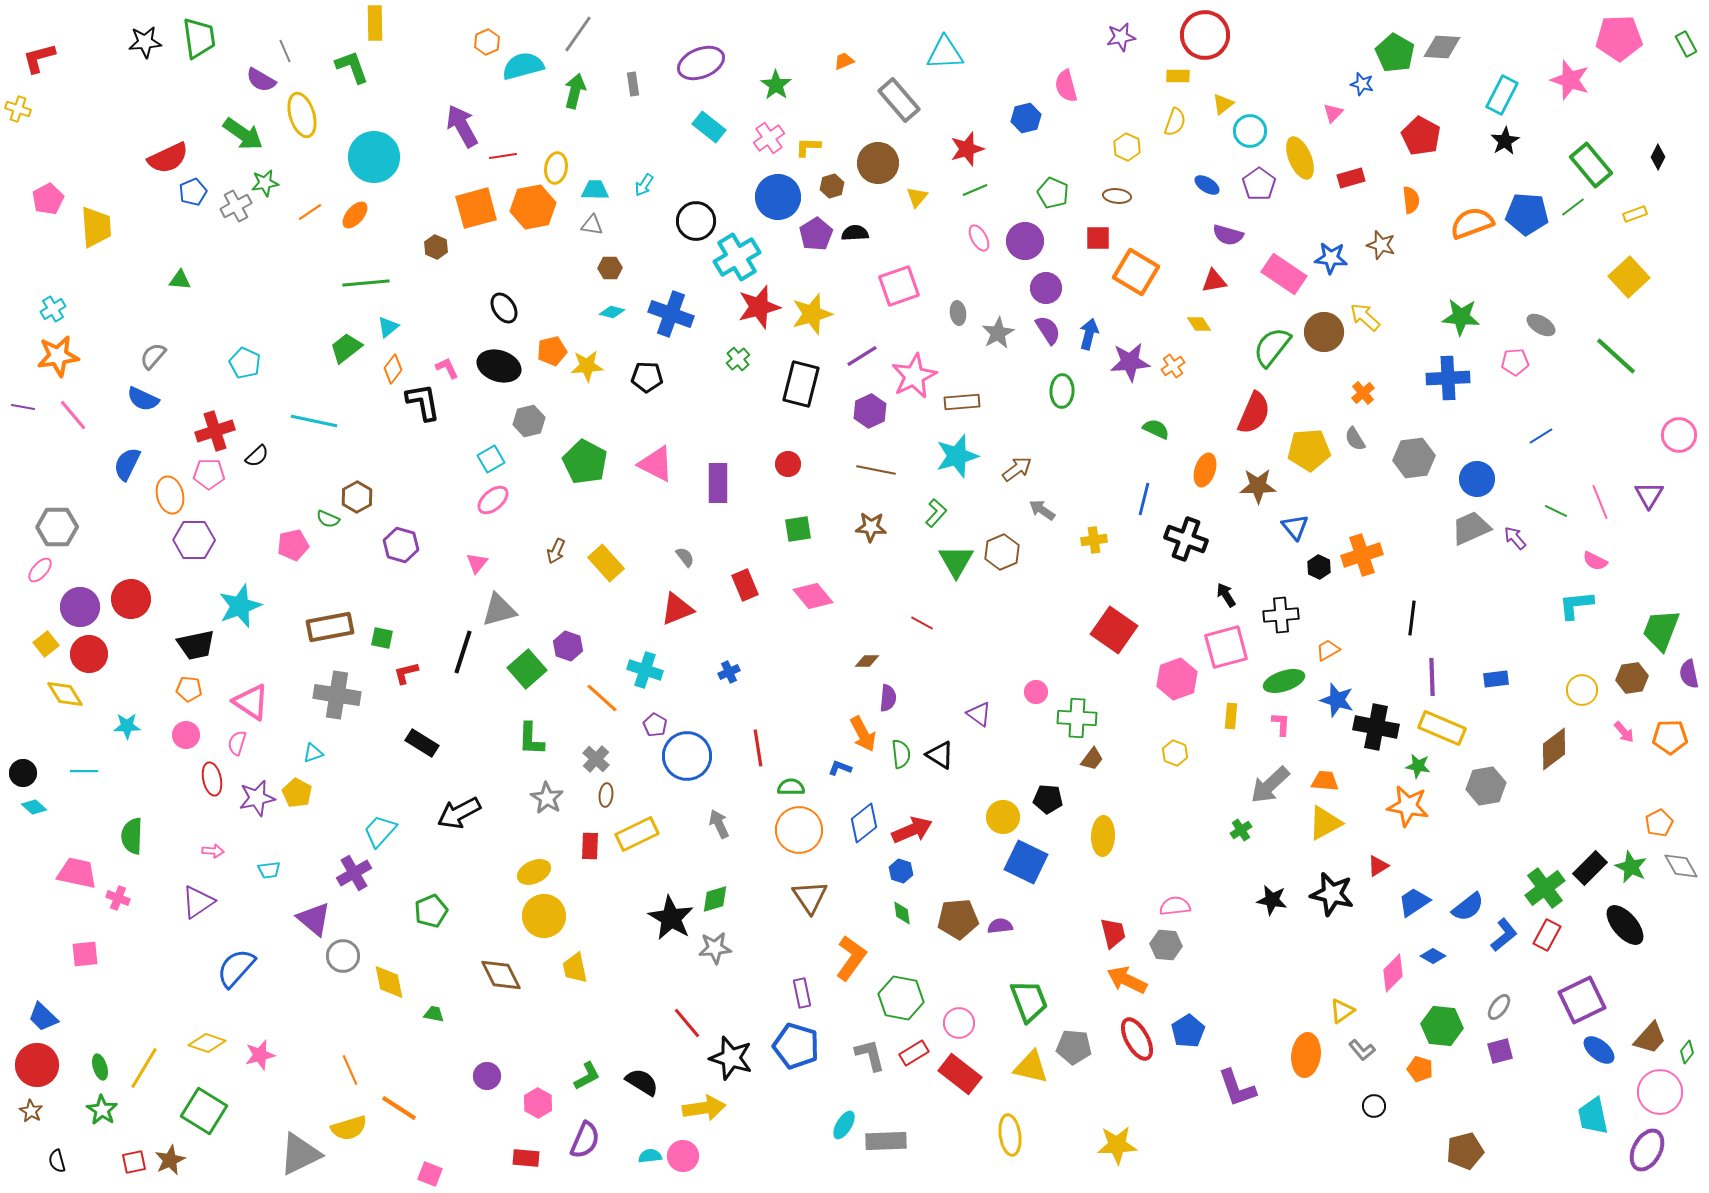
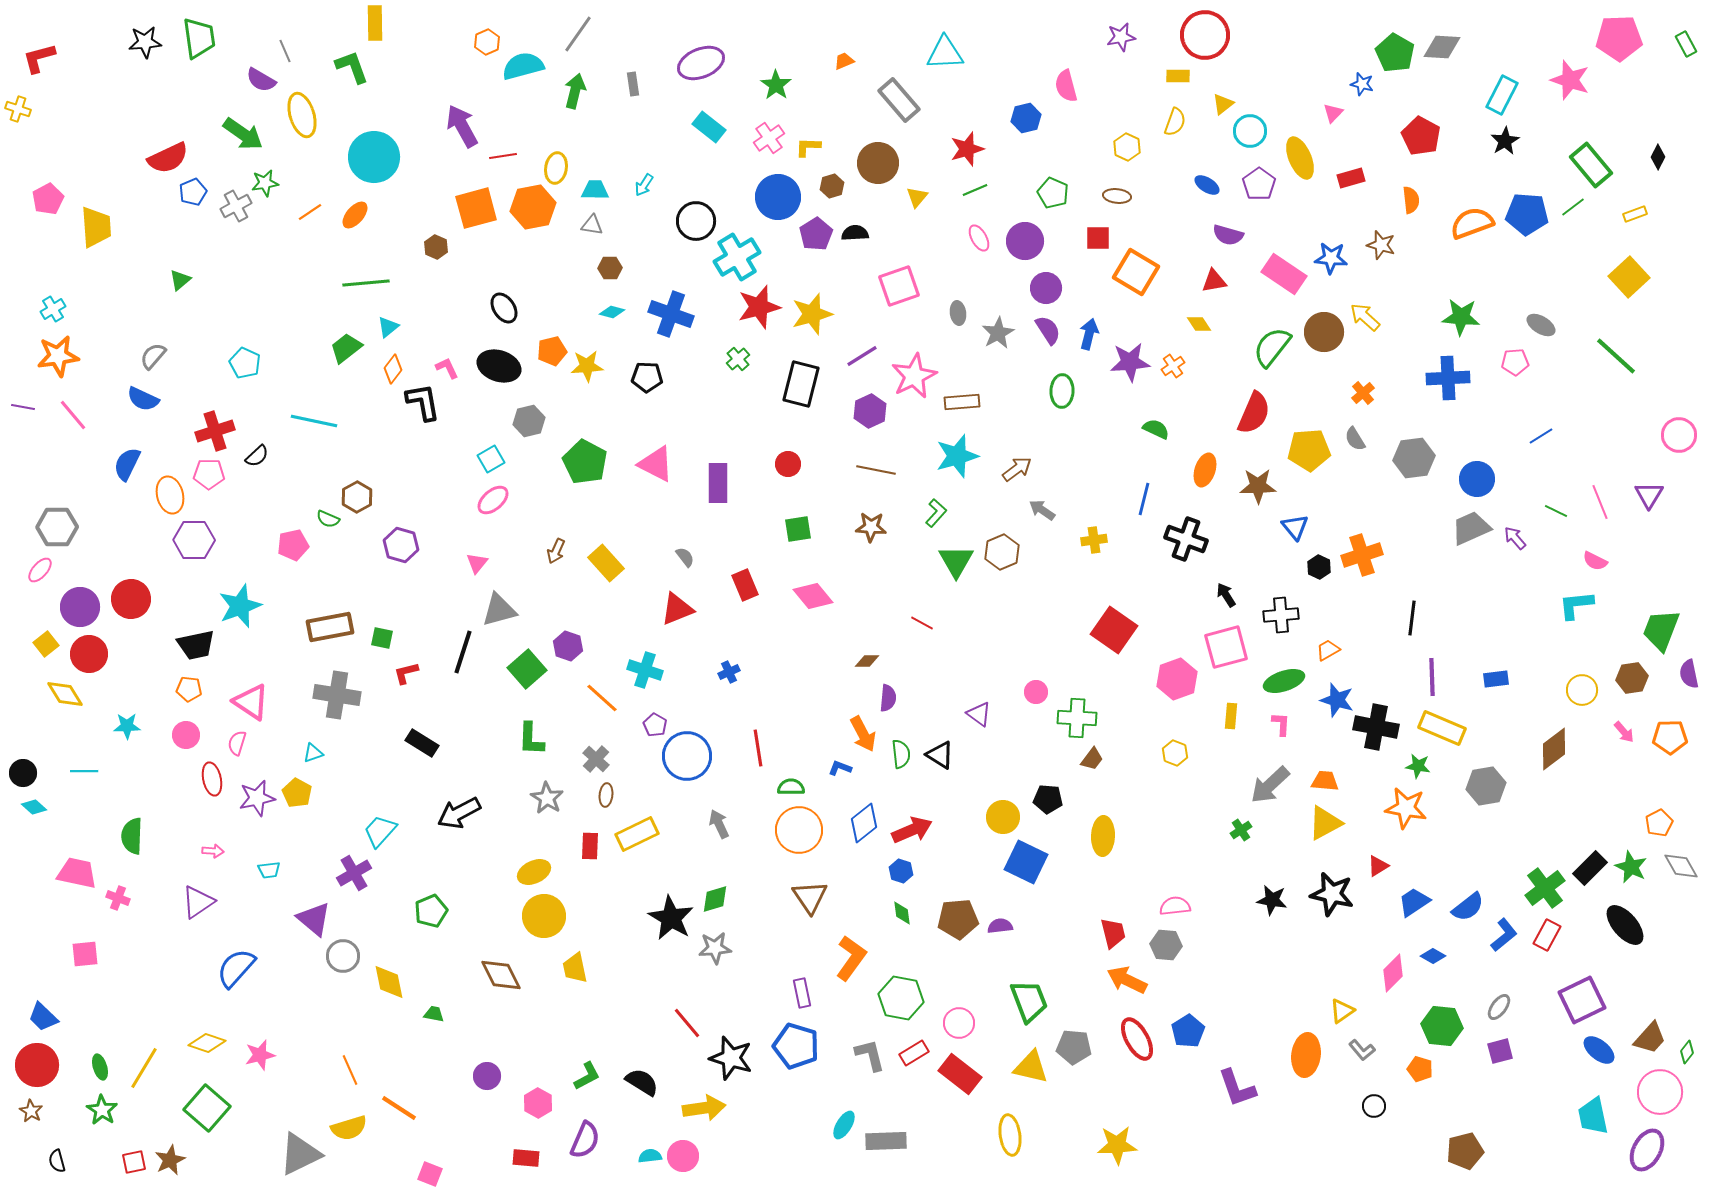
green triangle at (180, 280): rotated 45 degrees counterclockwise
orange star at (1408, 806): moved 2 px left, 2 px down
green square at (204, 1111): moved 3 px right, 3 px up; rotated 9 degrees clockwise
